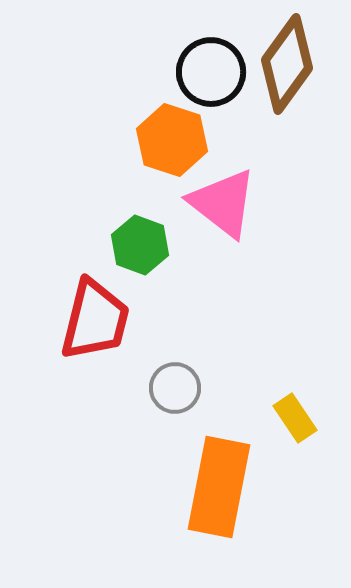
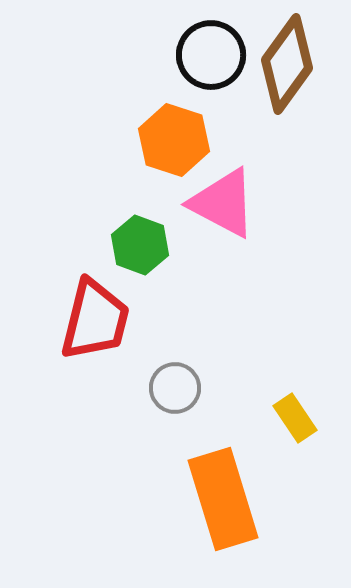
black circle: moved 17 px up
orange hexagon: moved 2 px right
pink triangle: rotated 10 degrees counterclockwise
orange rectangle: moved 4 px right, 12 px down; rotated 28 degrees counterclockwise
